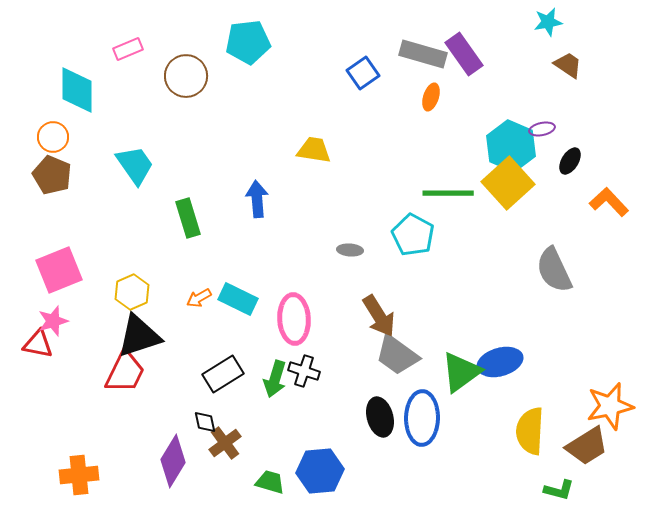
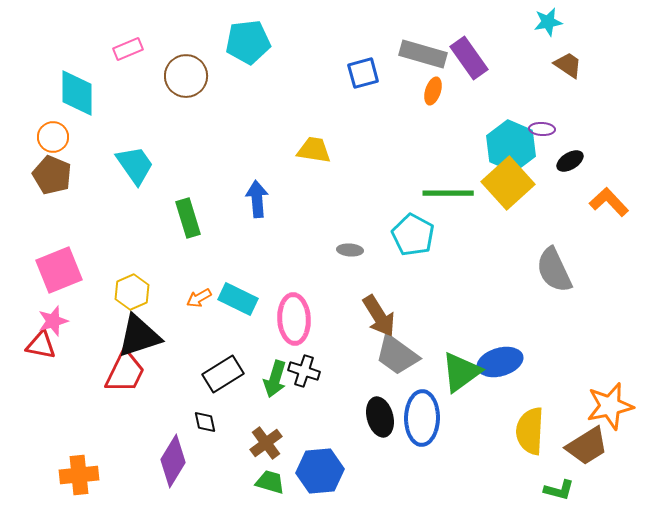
purple rectangle at (464, 54): moved 5 px right, 4 px down
blue square at (363, 73): rotated 20 degrees clockwise
cyan diamond at (77, 90): moved 3 px down
orange ellipse at (431, 97): moved 2 px right, 6 px up
purple ellipse at (542, 129): rotated 15 degrees clockwise
black ellipse at (570, 161): rotated 28 degrees clockwise
red triangle at (38, 344): moved 3 px right, 1 px down
brown cross at (225, 443): moved 41 px right
